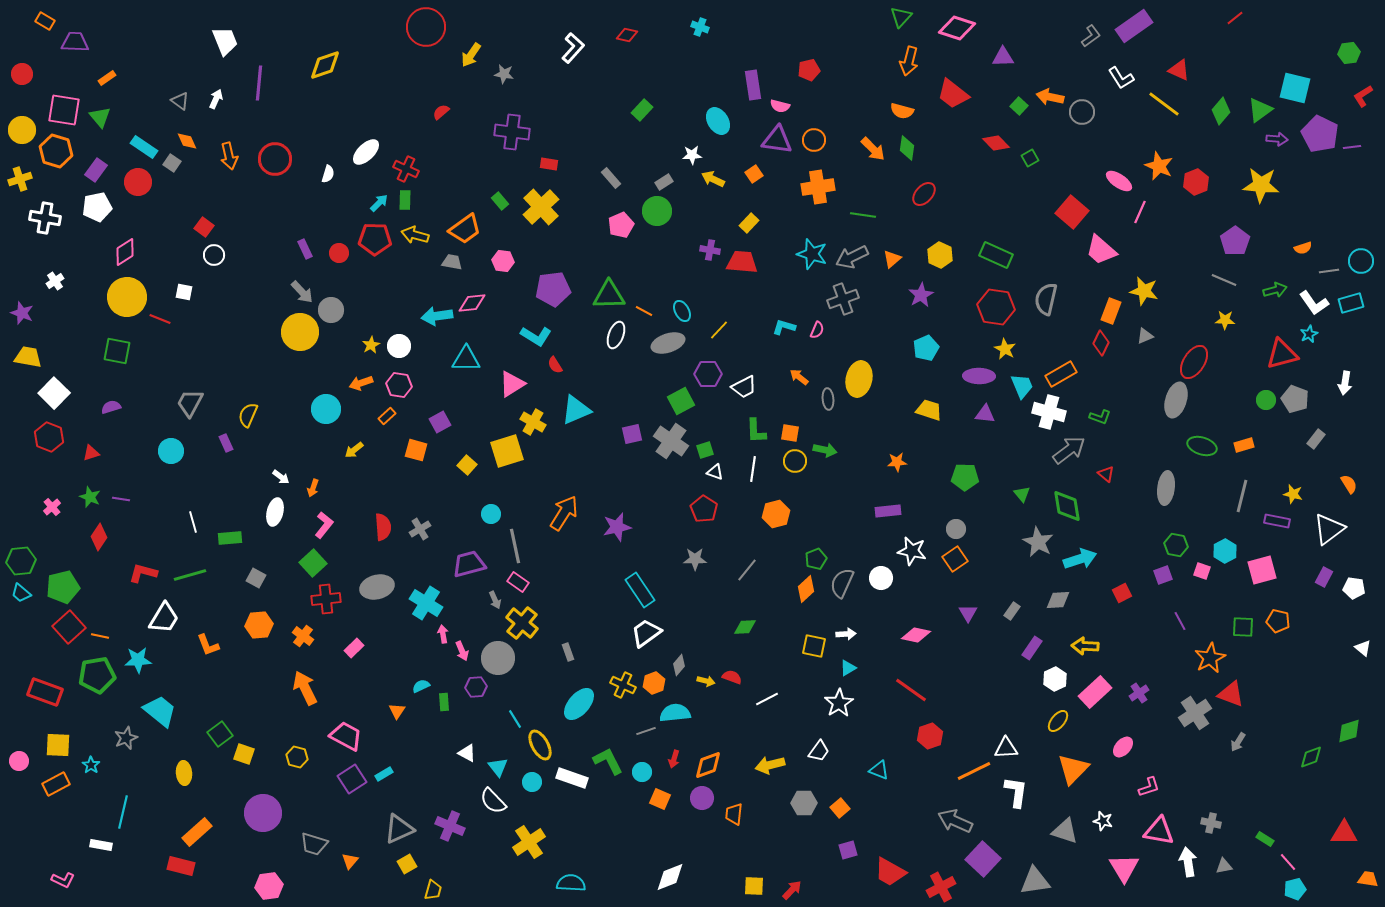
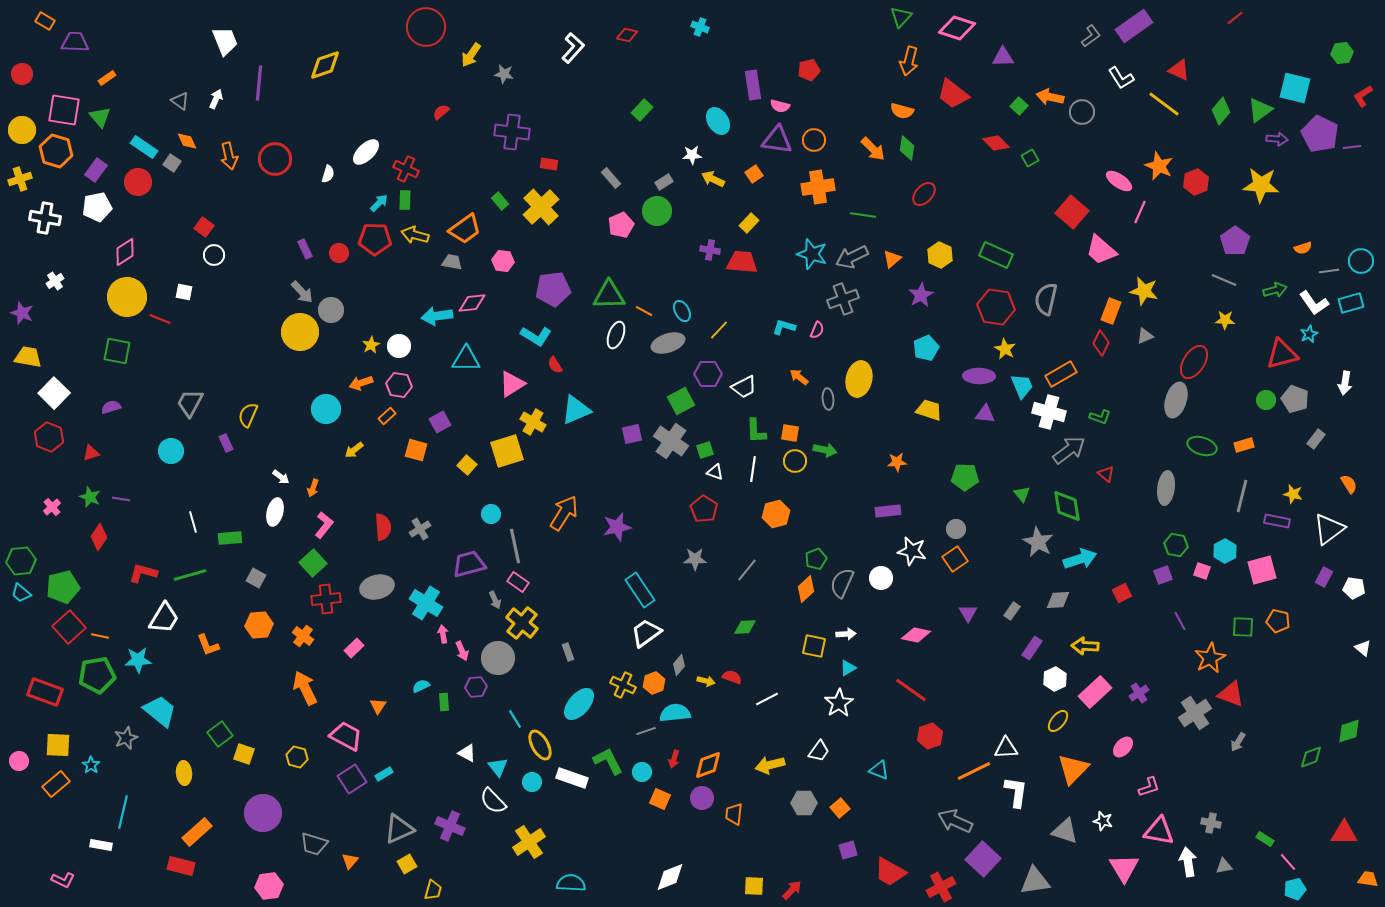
green hexagon at (1349, 53): moved 7 px left
orange triangle at (397, 711): moved 19 px left, 5 px up
orange rectangle at (56, 784): rotated 12 degrees counterclockwise
